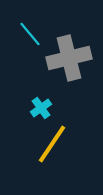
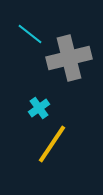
cyan line: rotated 12 degrees counterclockwise
cyan cross: moved 2 px left
